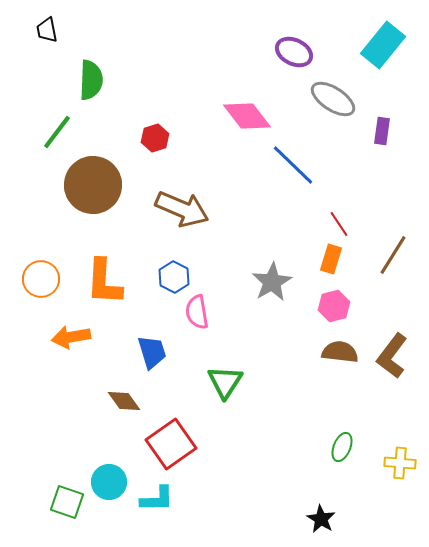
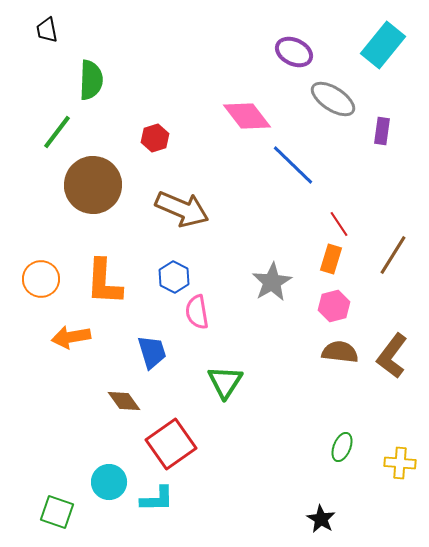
green square: moved 10 px left, 10 px down
